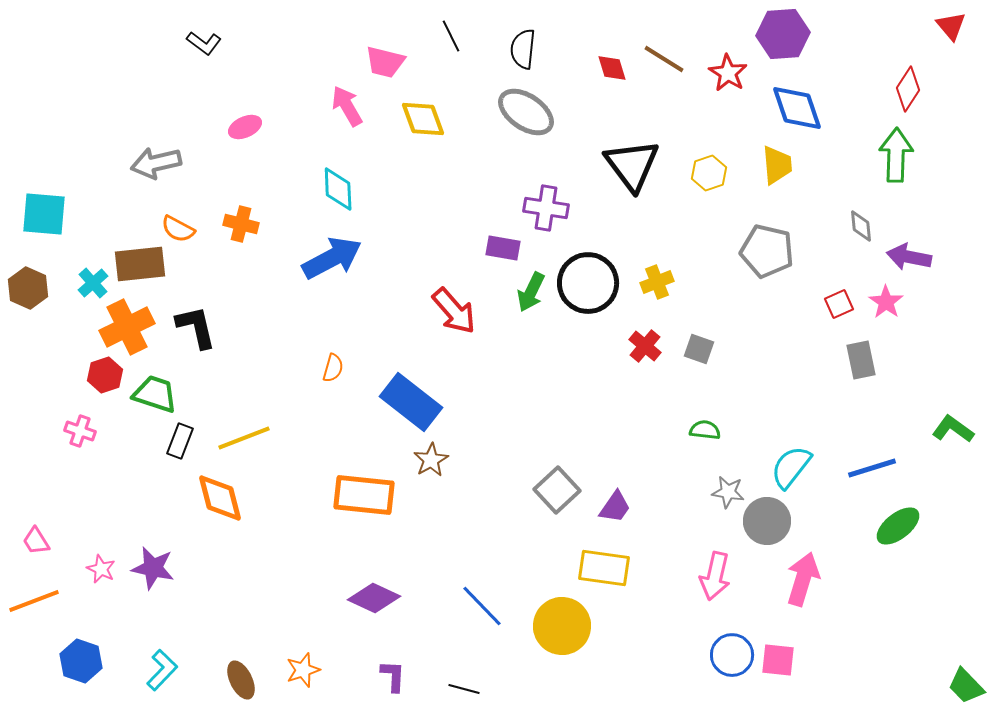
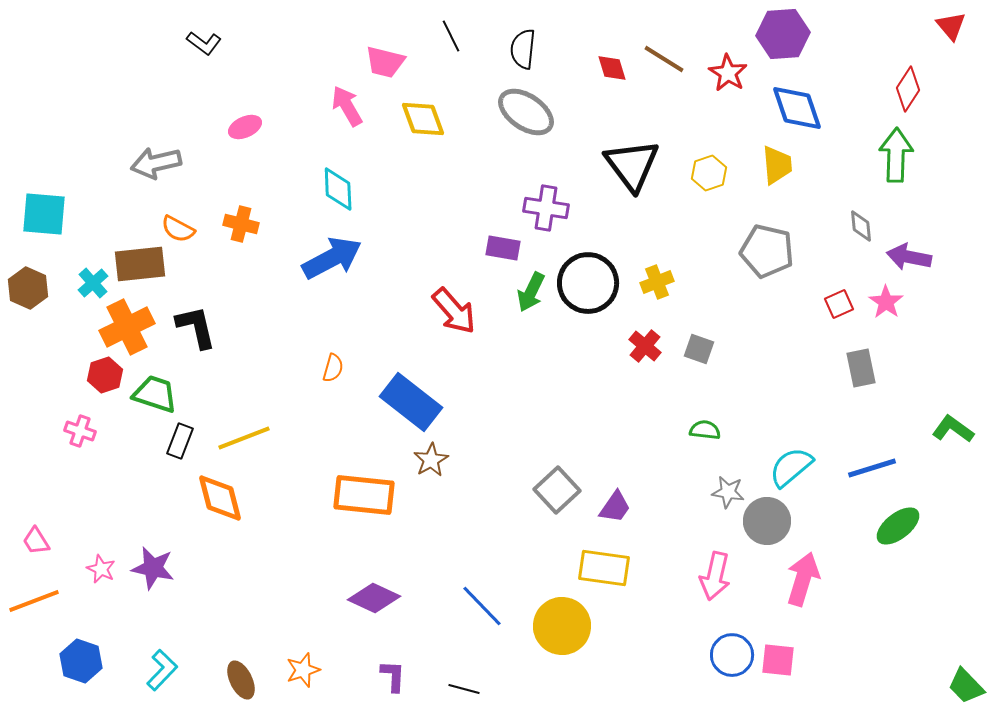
gray rectangle at (861, 360): moved 8 px down
cyan semicircle at (791, 467): rotated 12 degrees clockwise
